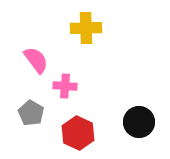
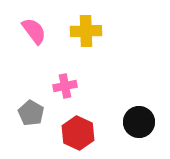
yellow cross: moved 3 px down
pink semicircle: moved 2 px left, 29 px up
pink cross: rotated 15 degrees counterclockwise
